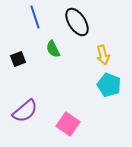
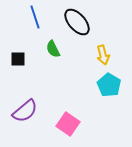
black ellipse: rotated 8 degrees counterclockwise
black square: rotated 21 degrees clockwise
cyan pentagon: rotated 10 degrees clockwise
